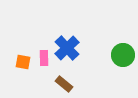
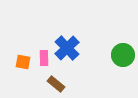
brown rectangle: moved 8 px left
